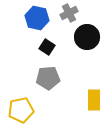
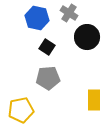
gray cross: rotated 30 degrees counterclockwise
